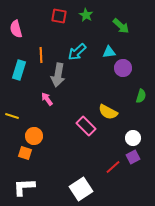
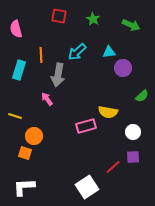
green star: moved 7 px right, 4 px down
green arrow: moved 10 px right, 1 px up; rotated 18 degrees counterclockwise
green semicircle: moved 1 px right; rotated 32 degrees clockwise
yellow semicircle: rotated 18 degrees counterclockwise
yellow line: moved 3 px right
pink rectangle: rotated 60 degrees counterclockwise
white circle: moved 6 px up
purple square: rotated 24 degrees clockwise
white square: moved 6 px right, 2 px up
